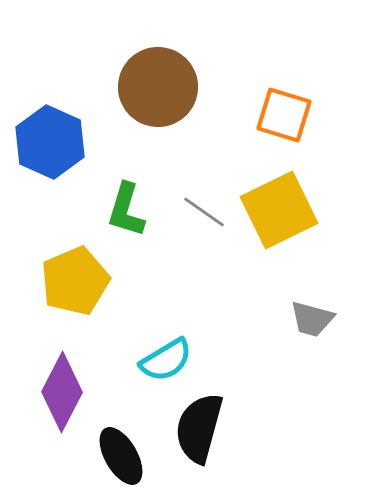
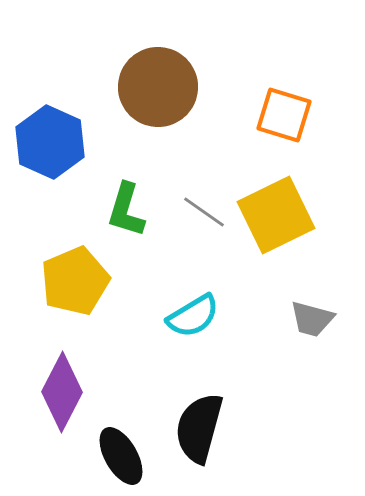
yellow square: moved 3 px left, 5 px down
cyan semicircle: moved 27 px right, 44 px up
